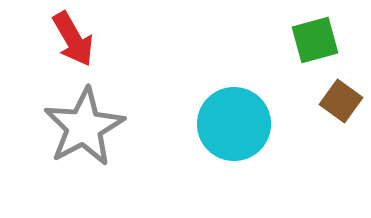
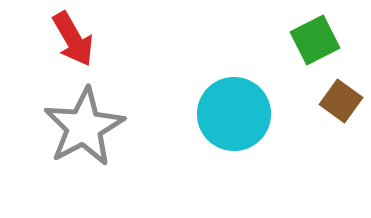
green square: rotated 12 degrees counterclockwise
cyan circle: moved 10 px up
